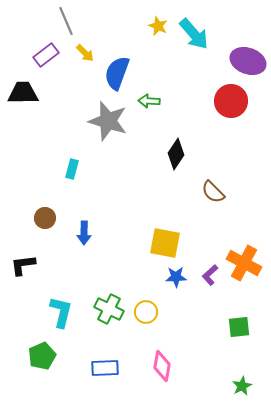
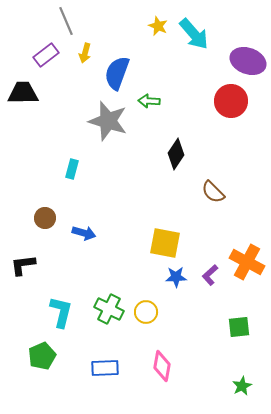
yellow arrow: rotated 60 degrees clockwise
blue arrow: rotated 75 degrees counterclockwise
orange cross: moved 3 px right, 1 px up
